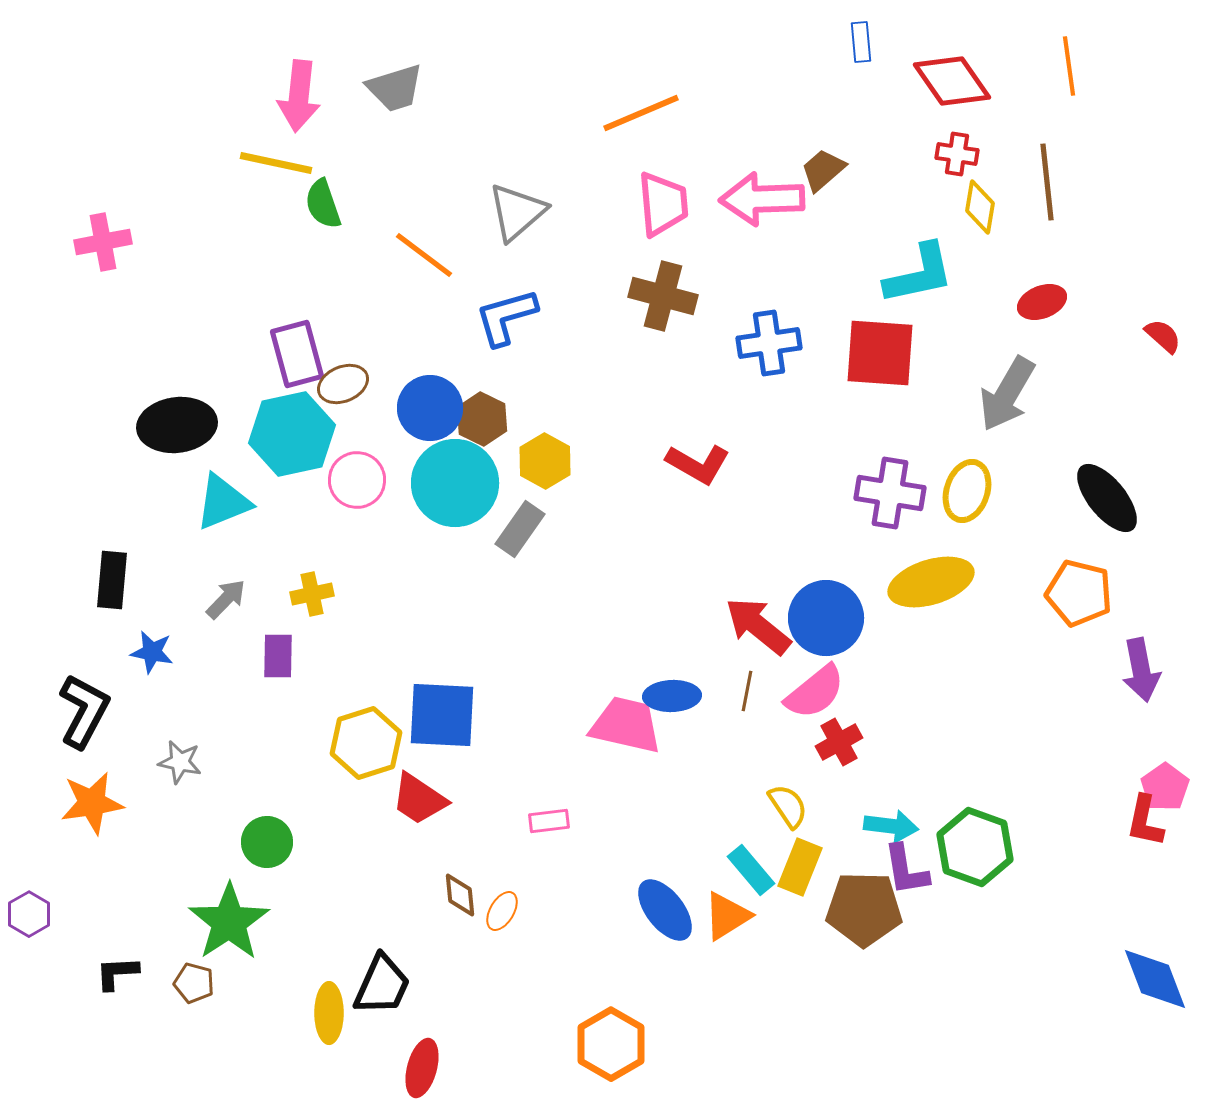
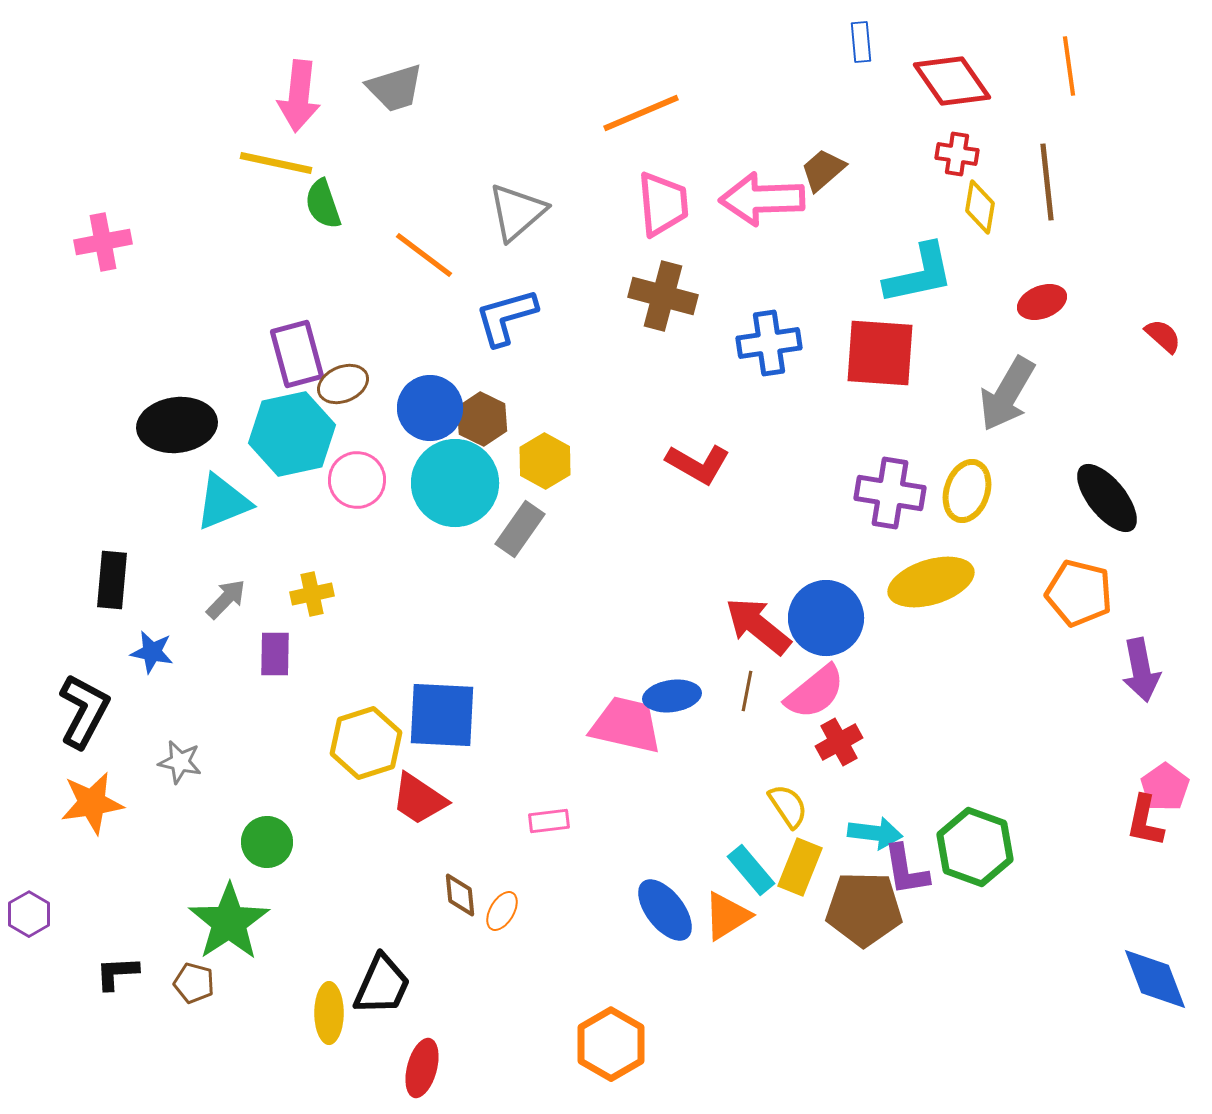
purple rectangle at (278, 656): moved 3 px left, 2 px up
blue ellipse at (672, 696): rotated 6 degrees counterclockwise
cyan arrow at (891, 826): moved 16 px left, 7 px down
